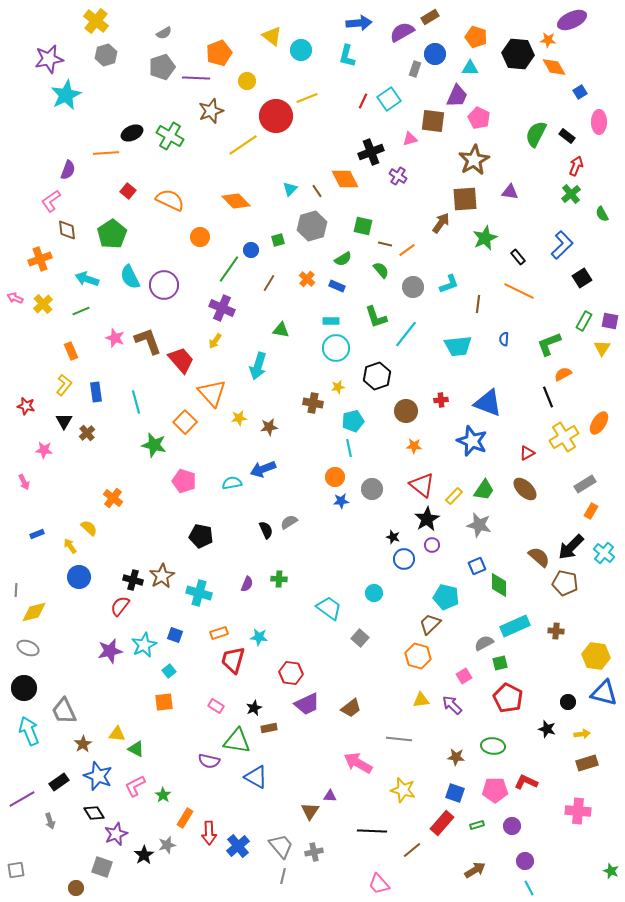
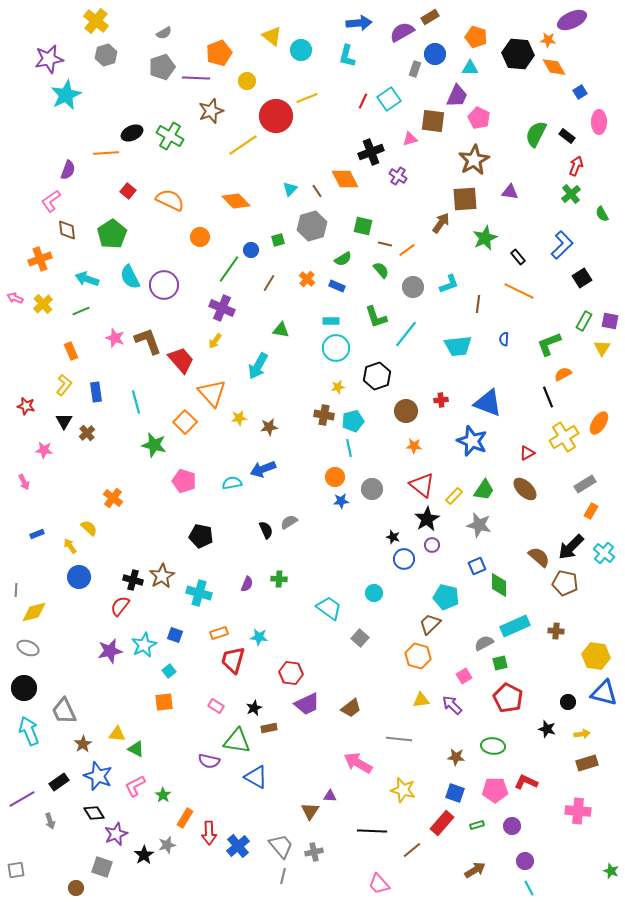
cyan arrow at (258, 366): rotated 12 degrees clockwise
brown cross at (313, 403): moved 11 px right, 12 px down
